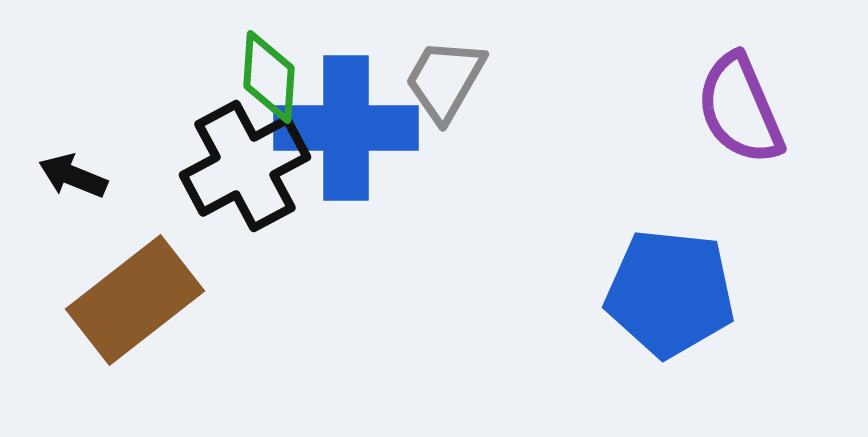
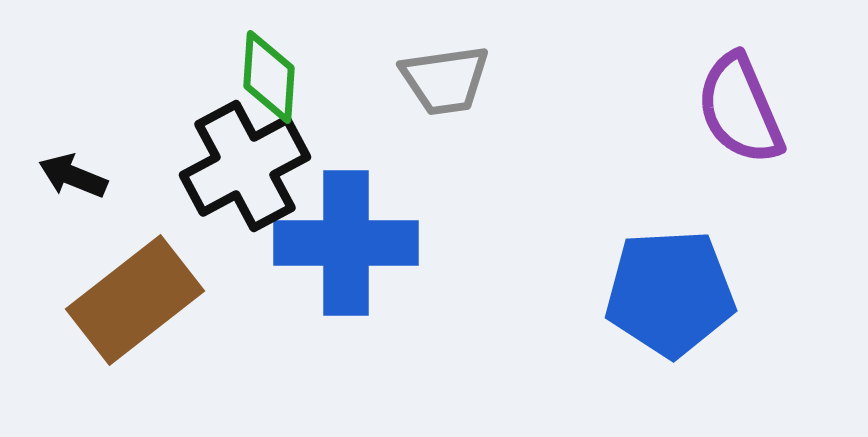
gray trapezoid: rotated 128 degrees counterclockwise
blue cross: moved 115 px down
blue pentagon: rotated 9 degrees counterclockwise
